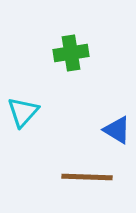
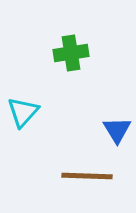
blue triangle: rotated 28 degrees clockwise
brown line: moved 1 px up
